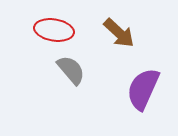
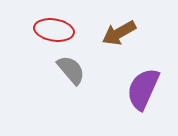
brown arrow: rotated 108 degrees clockwise
